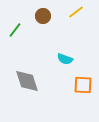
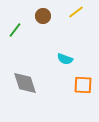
gray diamond: moved 2 px left, 2 px down
